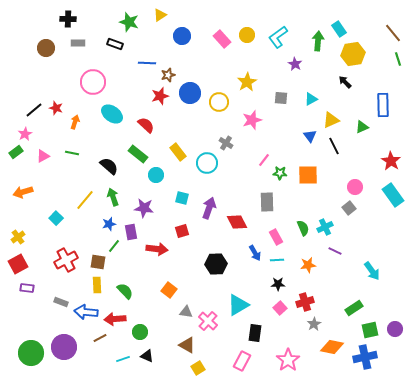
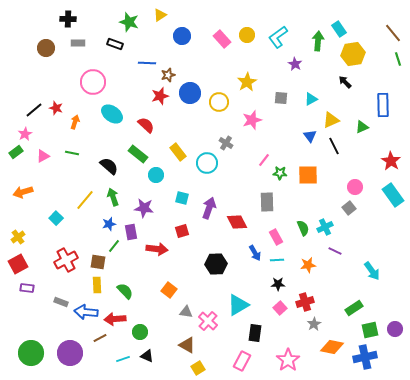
purple circle at (64, 347): moved 6 px right, 6 px down
